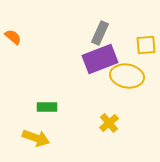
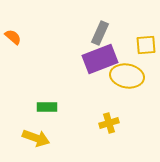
yellow cross: rotated 24 degrees clockwise
